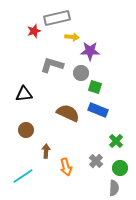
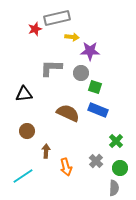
red star: moved 1 px right, 2 px up
gray L-shape: moved 1 px left, 3 px down; rotated 15 degrees counterclockwise
brown circle: moved 1 px right, 1 px down
